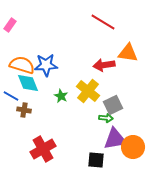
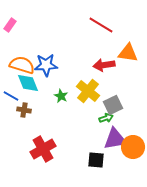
red line: moved 2 px left, 3 px down
green arrow: rotated 24 degrees counterclockwise
